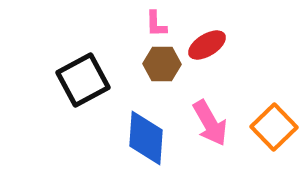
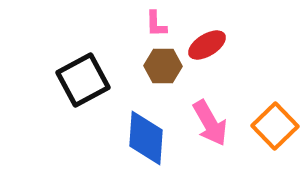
brown hexagon: moved 1 px right, 2 px down
orange square: moved 1 px right, 1 px up
